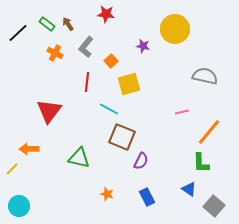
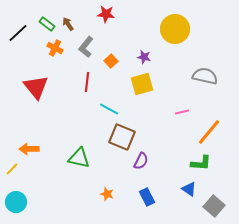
purple star: moved 1 px right, 11 px down
orange cross: moved 5 px up
yellow square: moved 13 px right
red triangle: moved 13 px left, 24 px up; rotated 16 degrees counterclockwise
green L-shape: rotated 85 degrees counterclockwise
cyan circle: moved 3 px left, 4 px up
